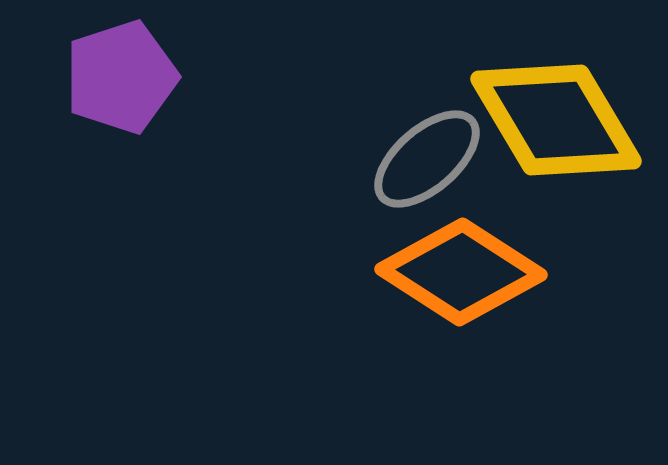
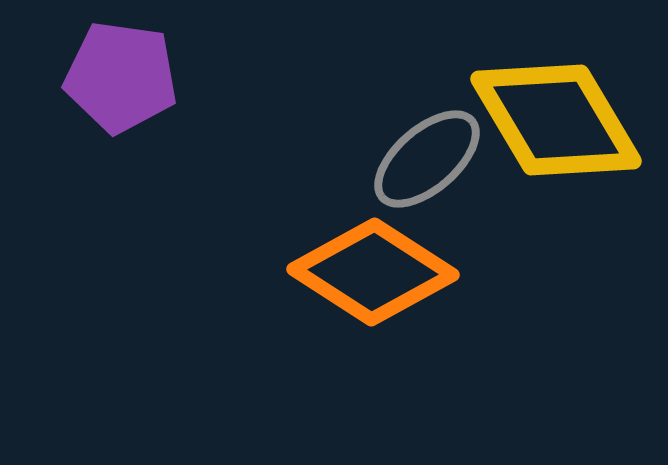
purple pentagon: rotated 26 degrees clockwise
orange diamond: moved 88 px left
